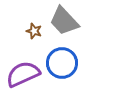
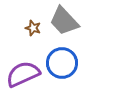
brown star: moved 1 px left, 3 px up
